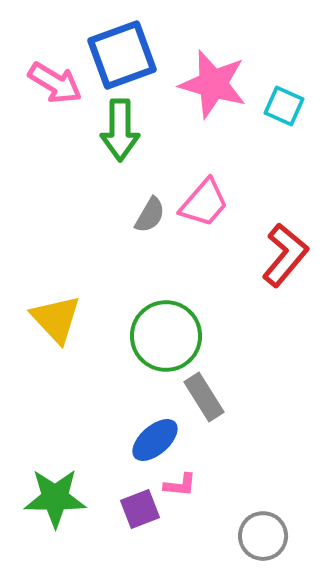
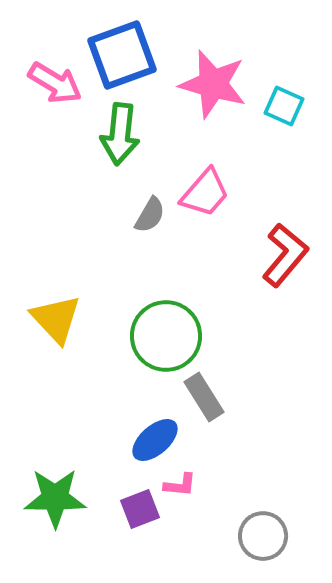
green arrow: moved 4 px down; rotated 6 degrees clockwise
pink trapezoid: moved 1 px right, 10 px up
